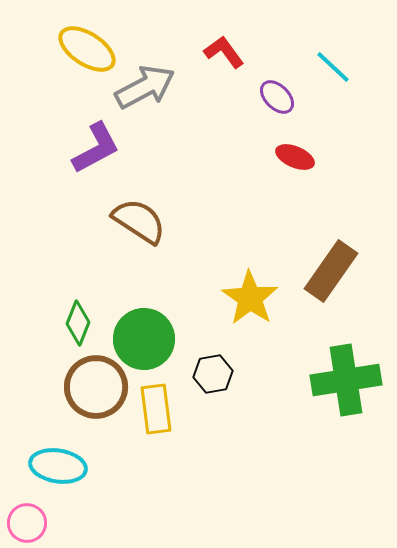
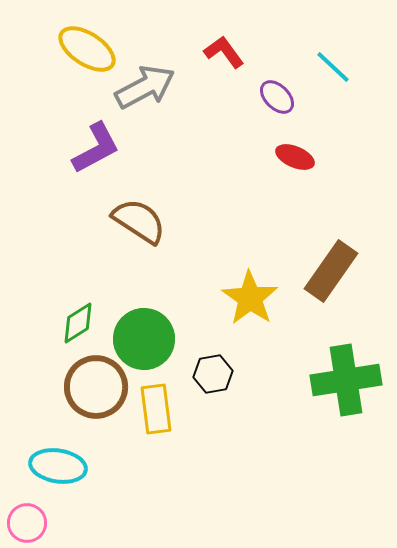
green diamond: rotated 36 degrees clockwise
